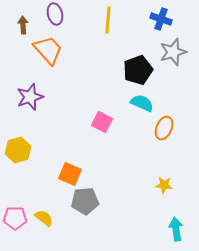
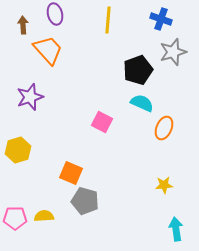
orange square: moved 1 px right, 1 px up
yellow star: rotated 12 degrees counterclockwise
gray pentagon: rotated 20 degrees clockwise
yellow semicircle: moved 2 px up; rotated 42 degrees counterclockwise
